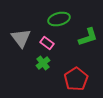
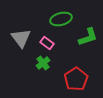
green ellipse: moved 2 px right
